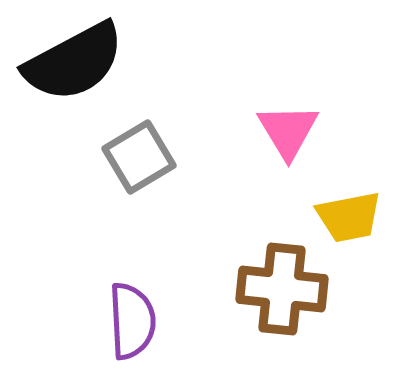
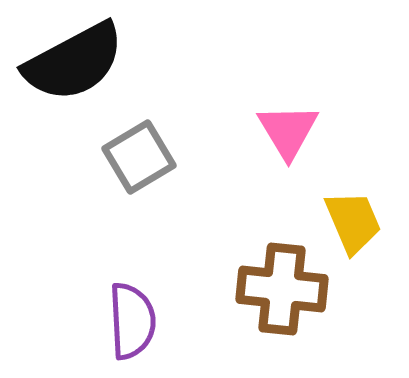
yellow trapezoid: moved 4 px right, 5 px down; rotated 102 degrees counterclockwise
